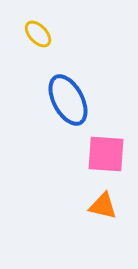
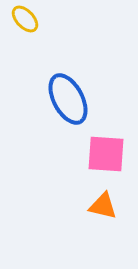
yellow ellipse: moved 13 px left, 15 px up
blue ellipse: moved 1 px up
